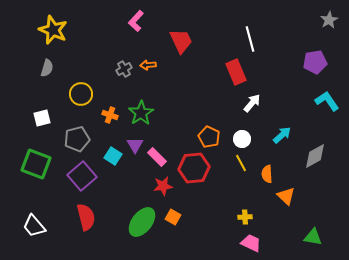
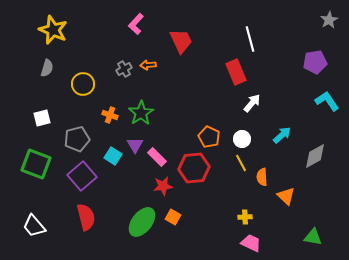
pink L-shape: moved 3 px down
yellow circle: moved 2 px right, 10 px up
orange semicircle: moved 5 px left, 3 px down
